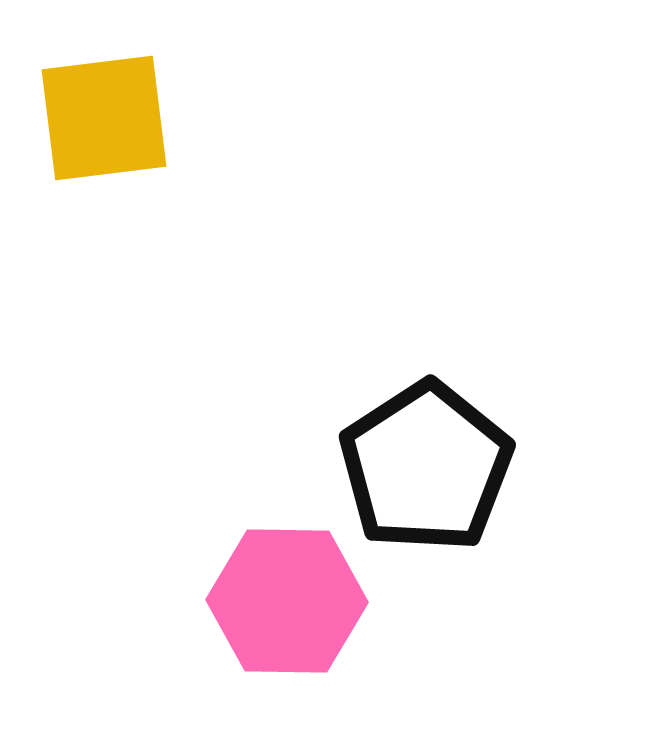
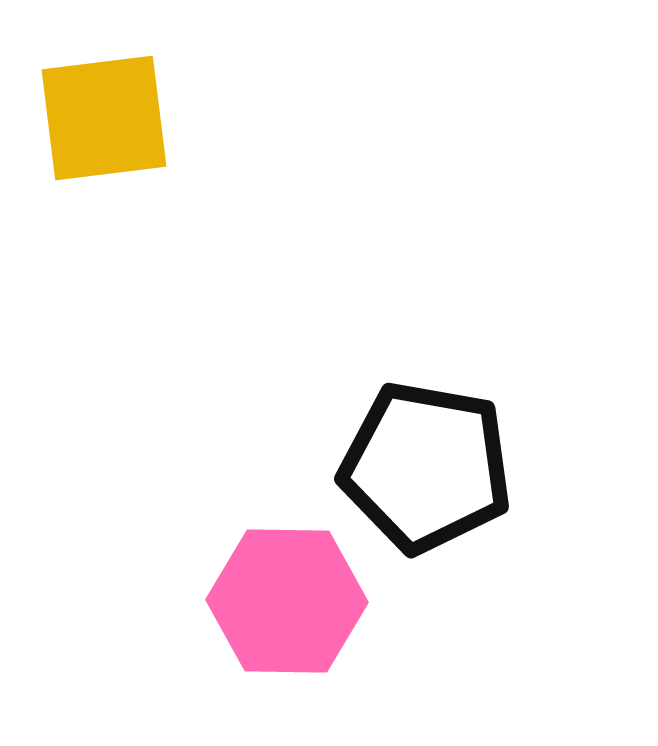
black pentagon: rotated 29 degrees counterclockwise
